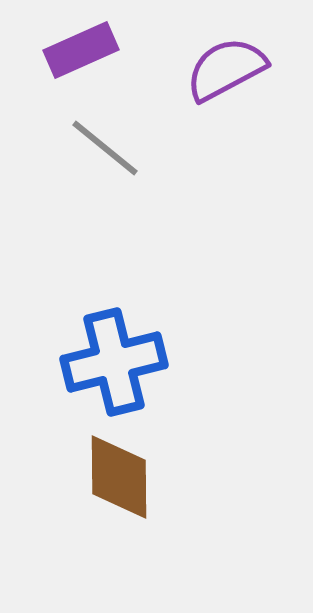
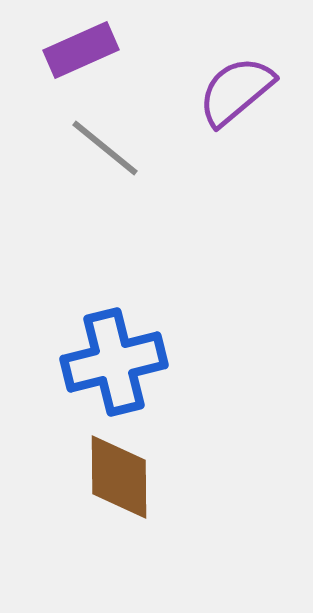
purple semicircle: moved 10 px right, 22 px down; rotated 12 degrees counterclockwise
